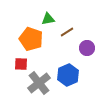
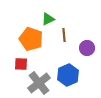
green triangle: rotated 16 degrees counterclockwise
brown line: moved 3 px left, 3 px down; rotated 64 degrees counterclockwise
